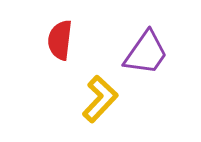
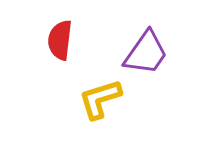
yellow L-shape: rotated 150 degrees counterclockwise
